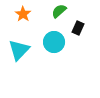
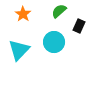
black rectangle: moved 1 px right, 2 px up
